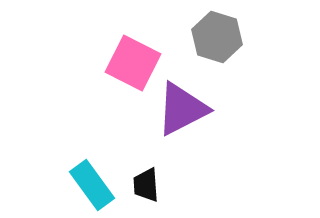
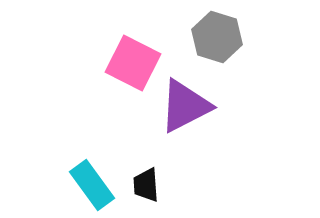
purple triangle: moved 3 px right, 3 px up
